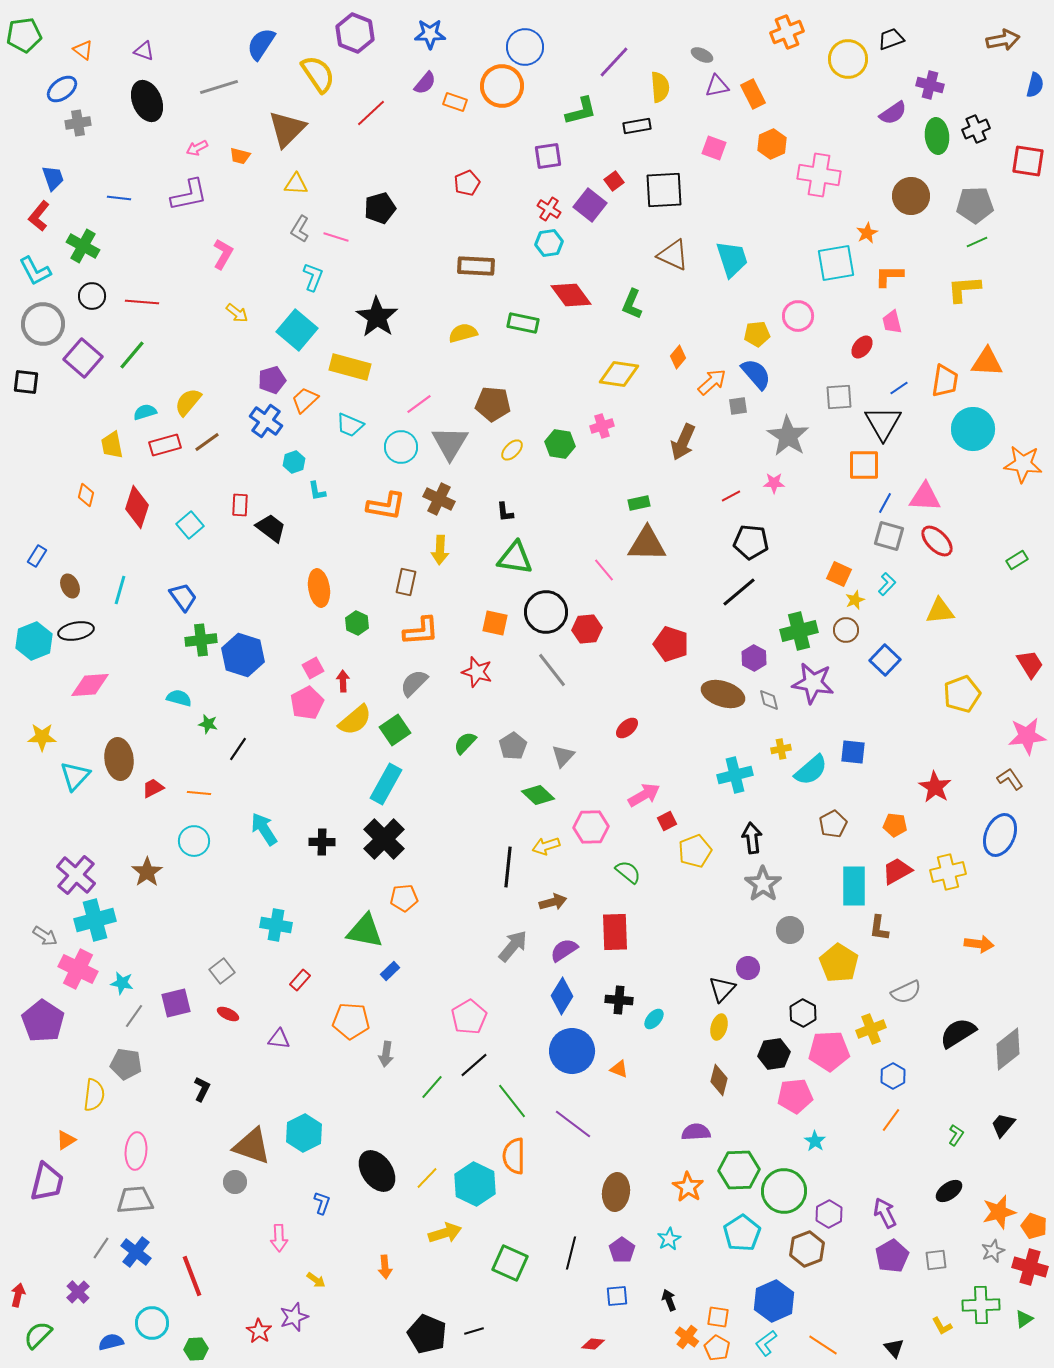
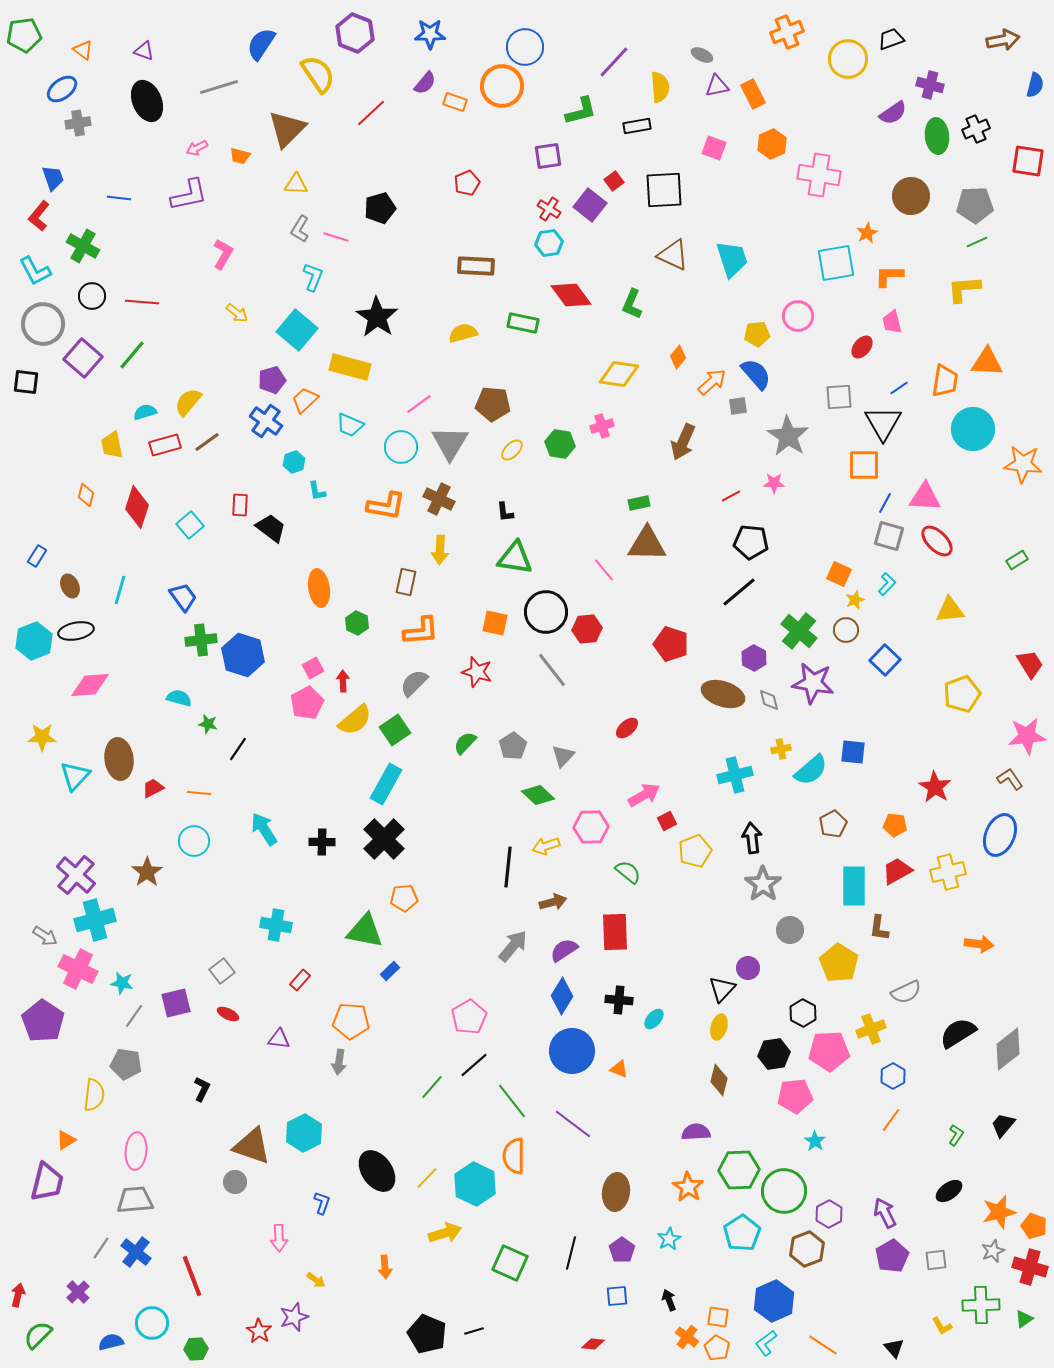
yellow triangle at (940, 611): moved 10 px right, 1 px up
green cross at (799, 631): rotated 36 degrees counterclockwise
gray arrow at (386, 1054): moved 47 px left, 8 px down
